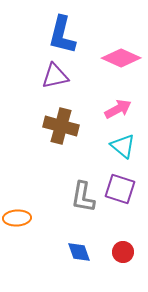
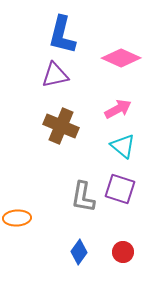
purple triangle: moved 1 px up
brown cross: rotated 8 degrees clockwise
blue diamond: rotated 55 degrees clockwise
